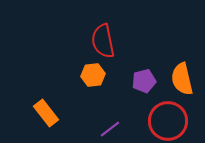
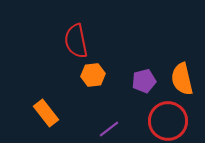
red semicircle: moved 27 px left
purple line: moved 1 px left
